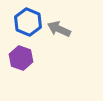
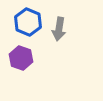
gray arrow: rotated 105 degrees counterclockwise
